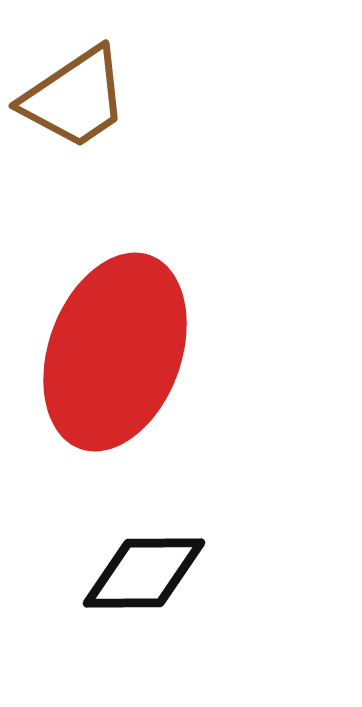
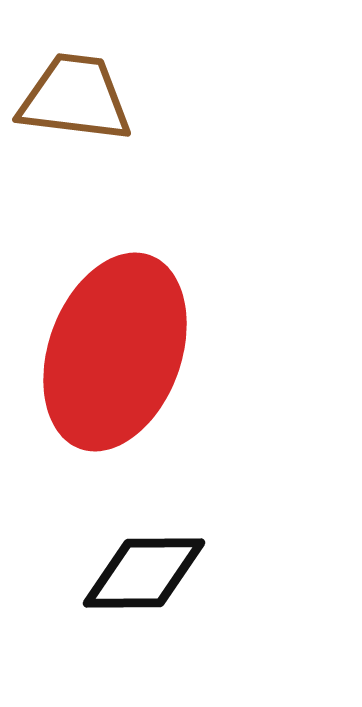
brown trapezoid: rotated 139 degrees counterclockwise
